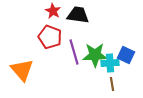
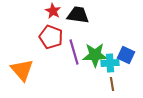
red pentagon: moved 1 px right
